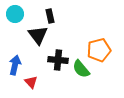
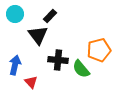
black rectangle: rotated 56 degrees clockwise
